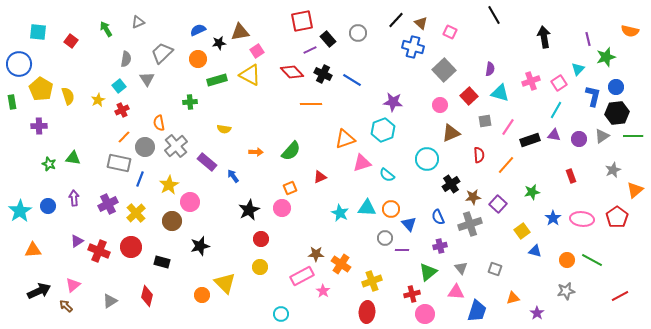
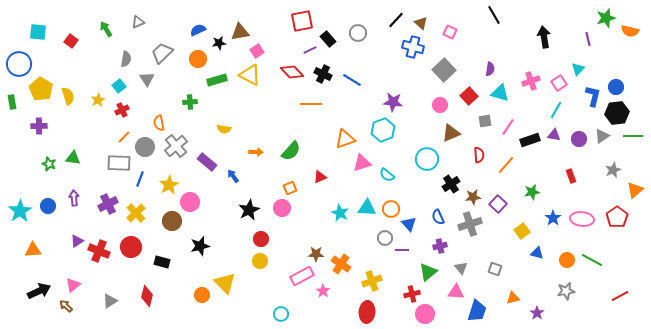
green star at (606, 57): moved 39 px up
gray rectangle at (119, 163): rotated 10 degrees counterclockwise
blue triangle at (535, 251): moved 2 px right, 2 px down
yellow circle at (260, 267): moved 6 px up
